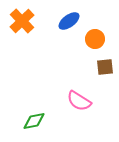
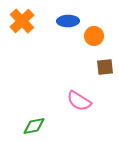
blue ellipse: moved 1 px left; rotated 35 degrees clockwise
orange circle: moved 1 px left, 3 px up
green diamond: moved 5 px down
